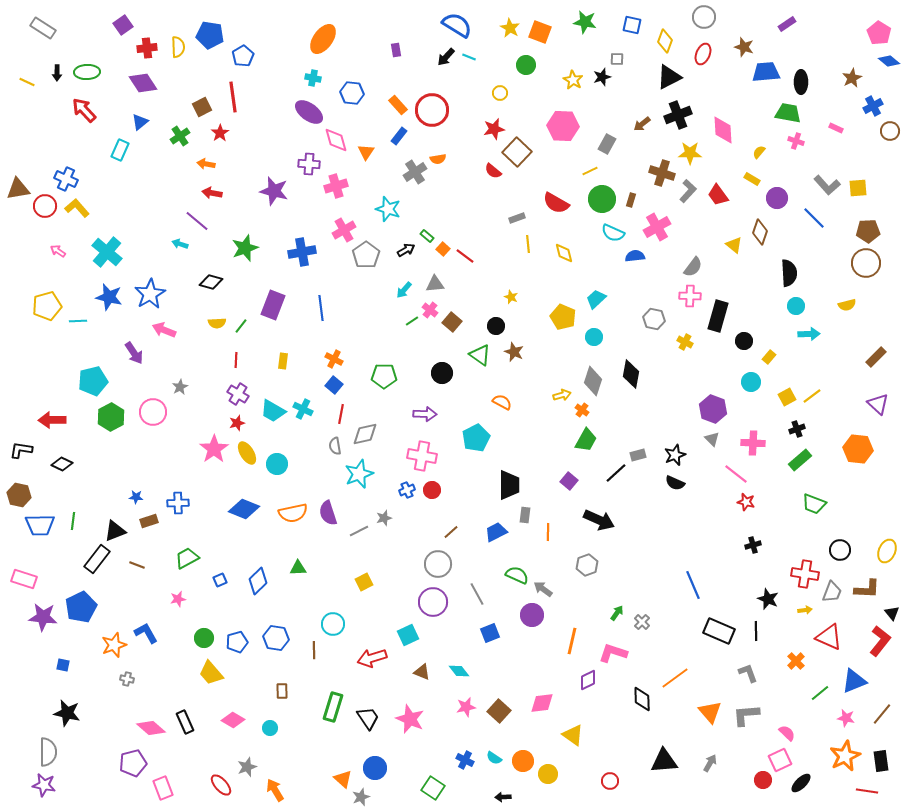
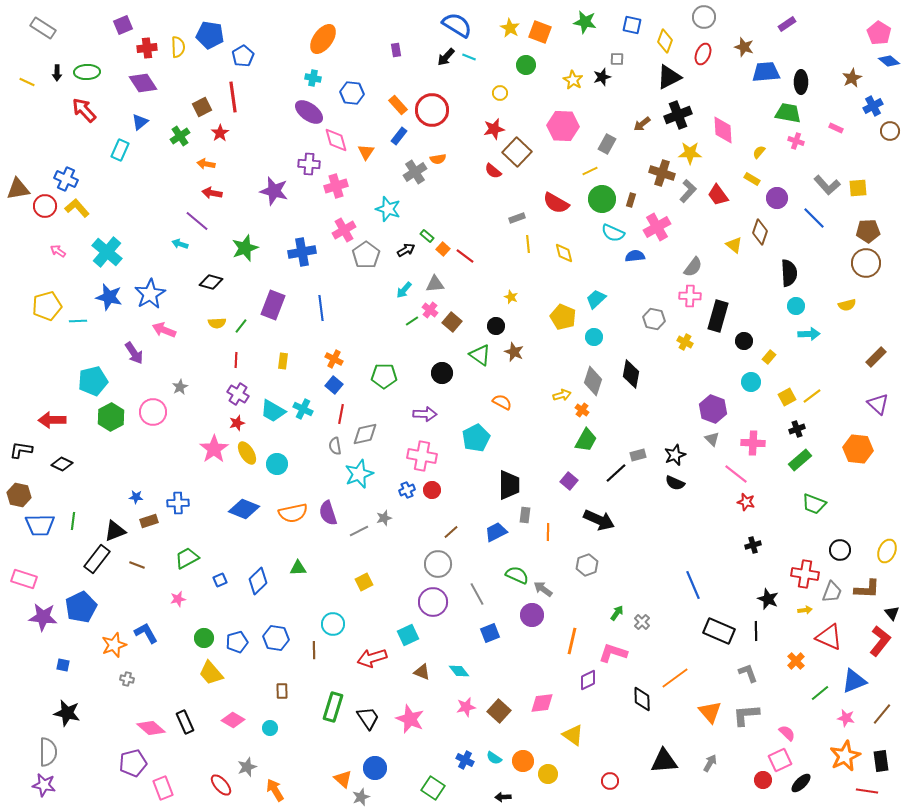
purple square at (123, 25): rotated 12 degrees clockwise
